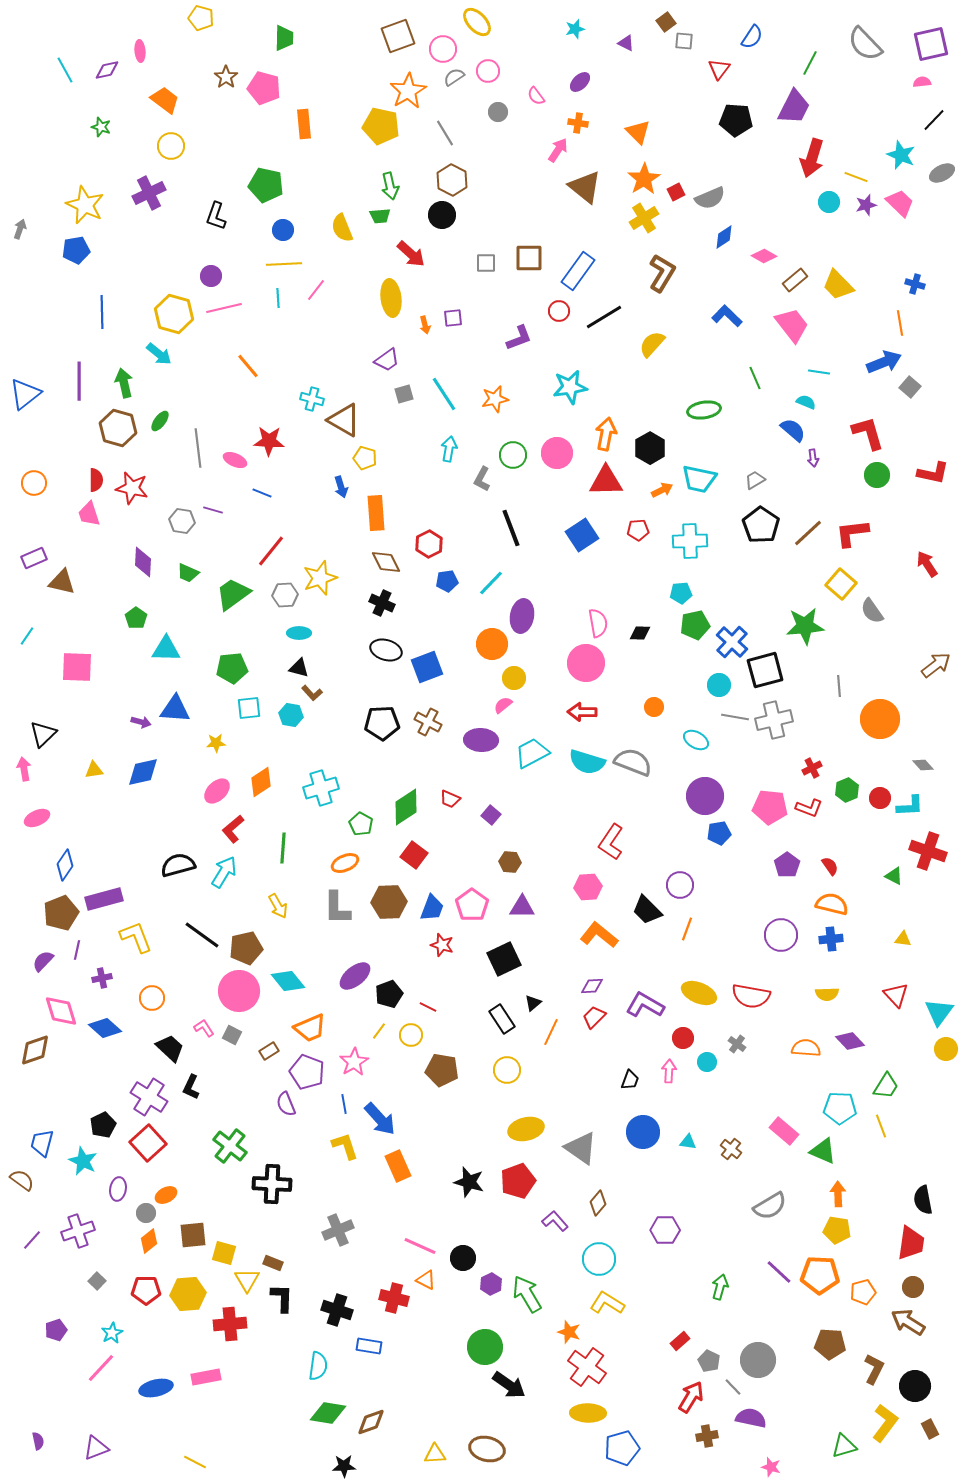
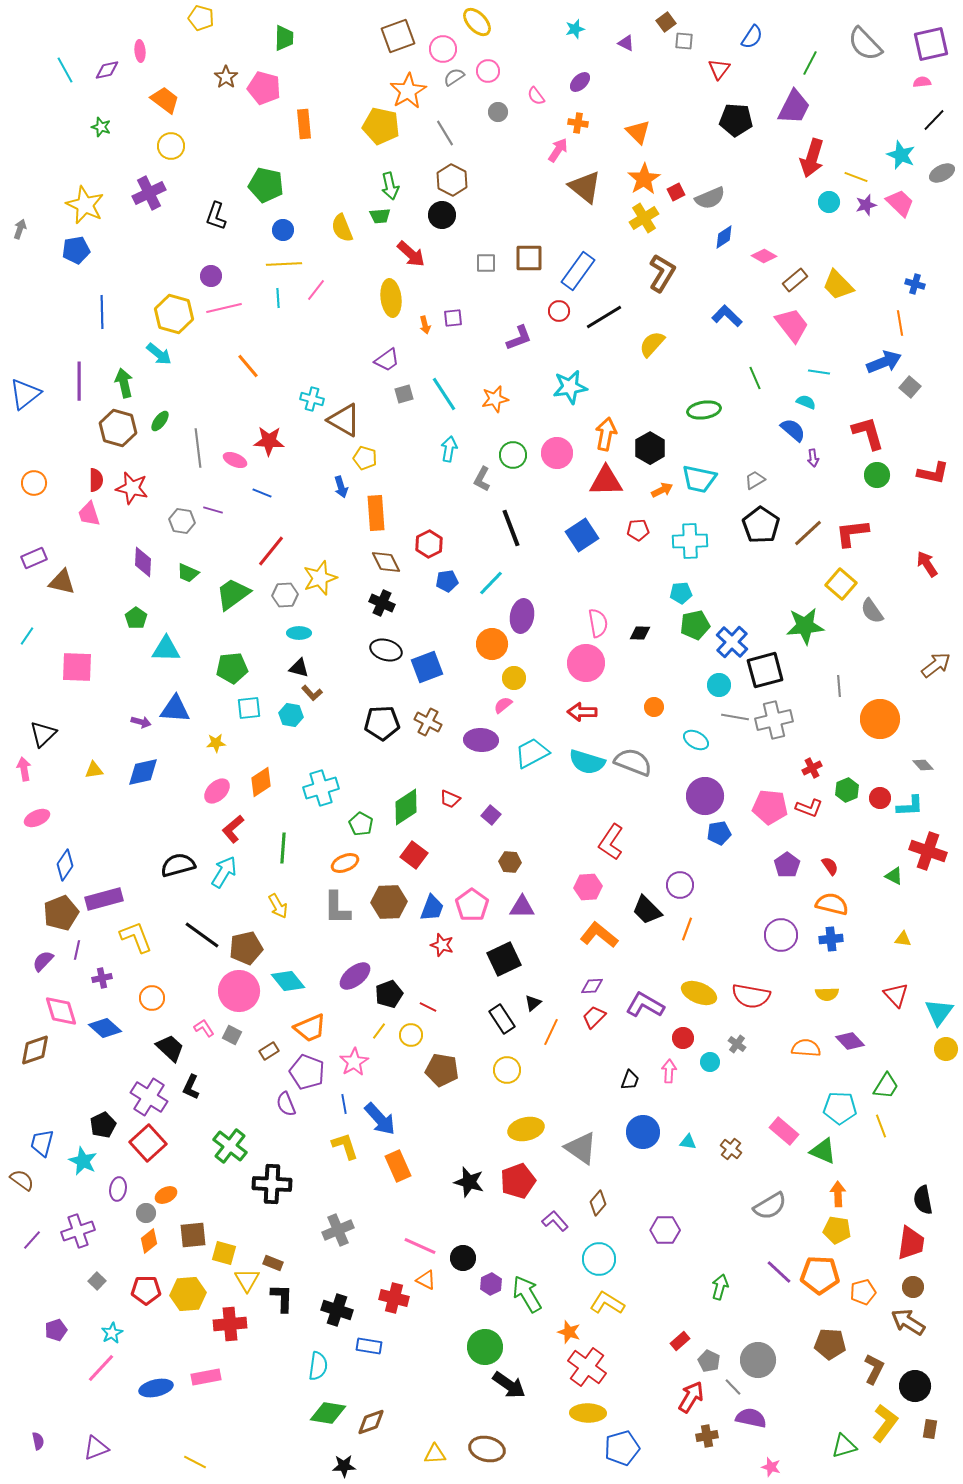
cyan circle at (707, 1062): moved 3 px right
brown rectangle at (930, 1429): rotated 36 degrees clockwise
